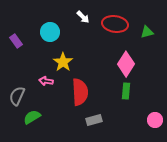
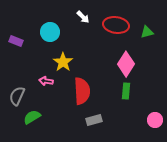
red ellipse: moved 1 px right, 1 px down
purple rectangle: rotated 32 degrees counterclockwise
red semicircle: moved 2 px right, 1 px up
